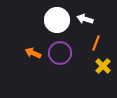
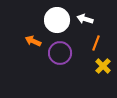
orange arrow: moved 12 px up
